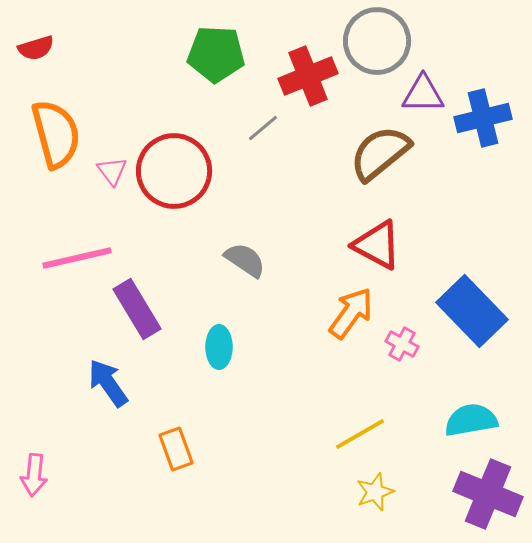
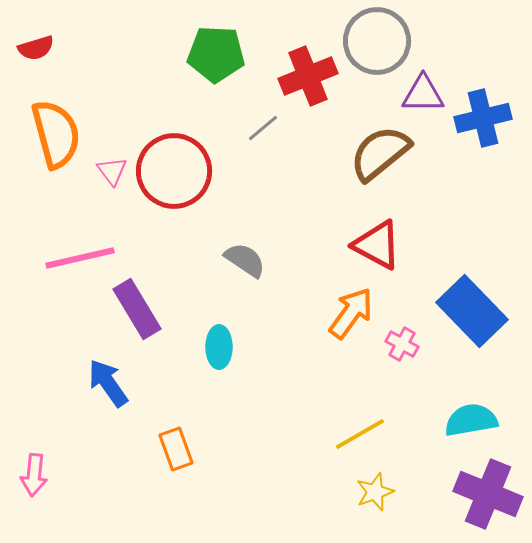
pink line: moved 3 px right
